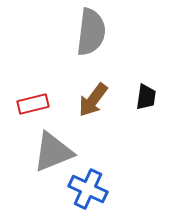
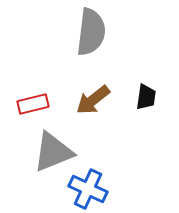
brown arrow: rotated 15 degrees clockwise
